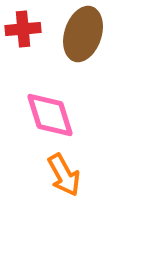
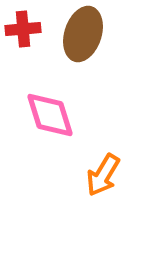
orange arrow: moved 39 px right; rotated 60 degrees clockwise
